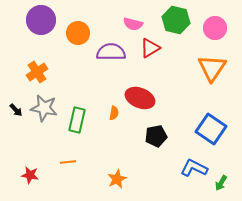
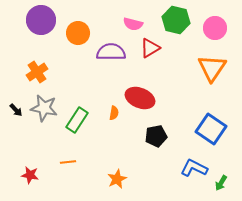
green rectangle: rotated 20 degrees clockwise
